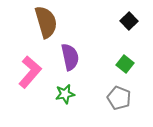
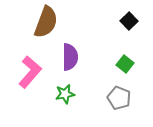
brown semicircle: rotated 36 degrees clockwise
purple semicircle: rotated 12 degrees clockwise
